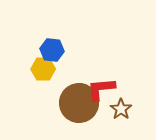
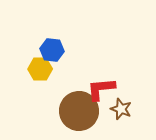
yellow hexagon: moved 3 px left
brown circle: moved 8 px down
brown star: rotated 15 degrees counterclockwise
